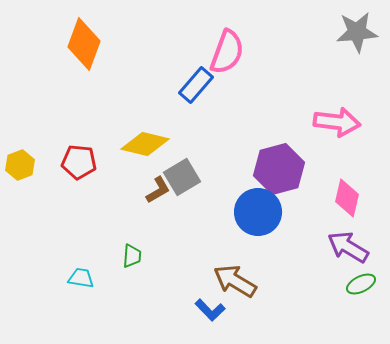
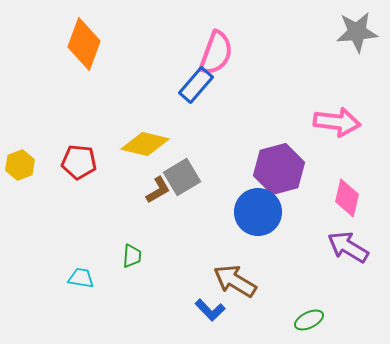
pink semicircle: moved 11 px left, 1 px down
green ellipse: moved 52 px left, 36 px down
